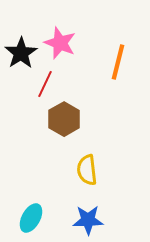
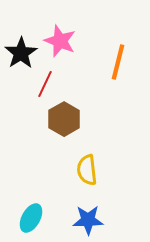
pink star: moved 2 px up
